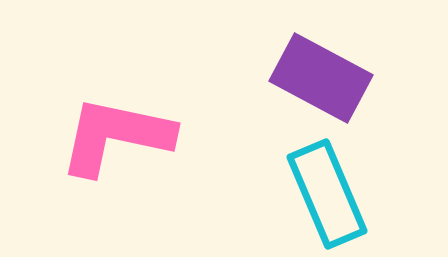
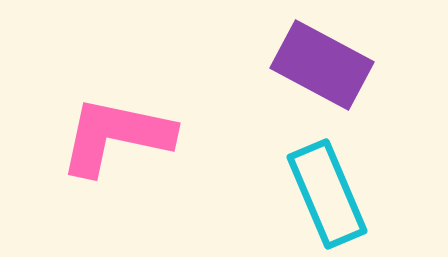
purple rectangle: moved 1 px right, 13 px up
